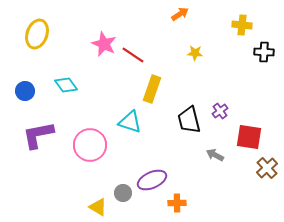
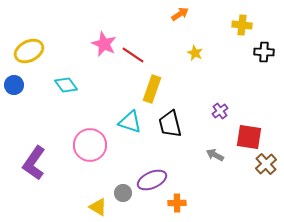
yellow ellipse: moved 8 px left, 17 px down; rotated 44 degrees clockwise
yellow star: rotated 21 degrees clockwise
blue circle: moved 11 px left, 6 px up
black trapezoid: moved 19 px left, 4 px down
purple L-shape: moved 4 px left, 28 px down; rotated 44 degrees counterclockwise
brown cross: moved 1 px left, 4 px up
